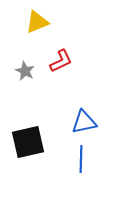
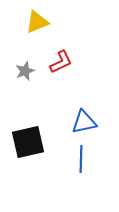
red L-shape: moved 1 px down
gray star: rotated 24 degrees clockwise
